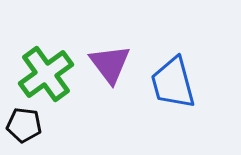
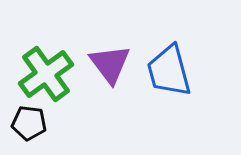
blue trapezoid: moved 4 px left, 12 px up
black pentagon: moved 5 px right, 2 px up
